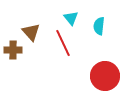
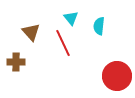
brown cross: moved 3 px right, 12 px down
red circle: moved 12 px right
